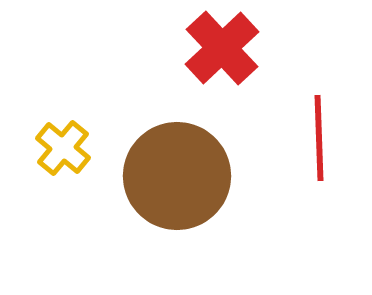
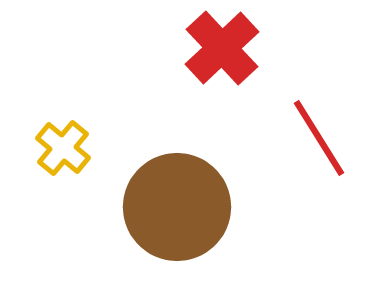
red line: rotated 30 degrees counterclockwise
brown circle: moved 31 px down
